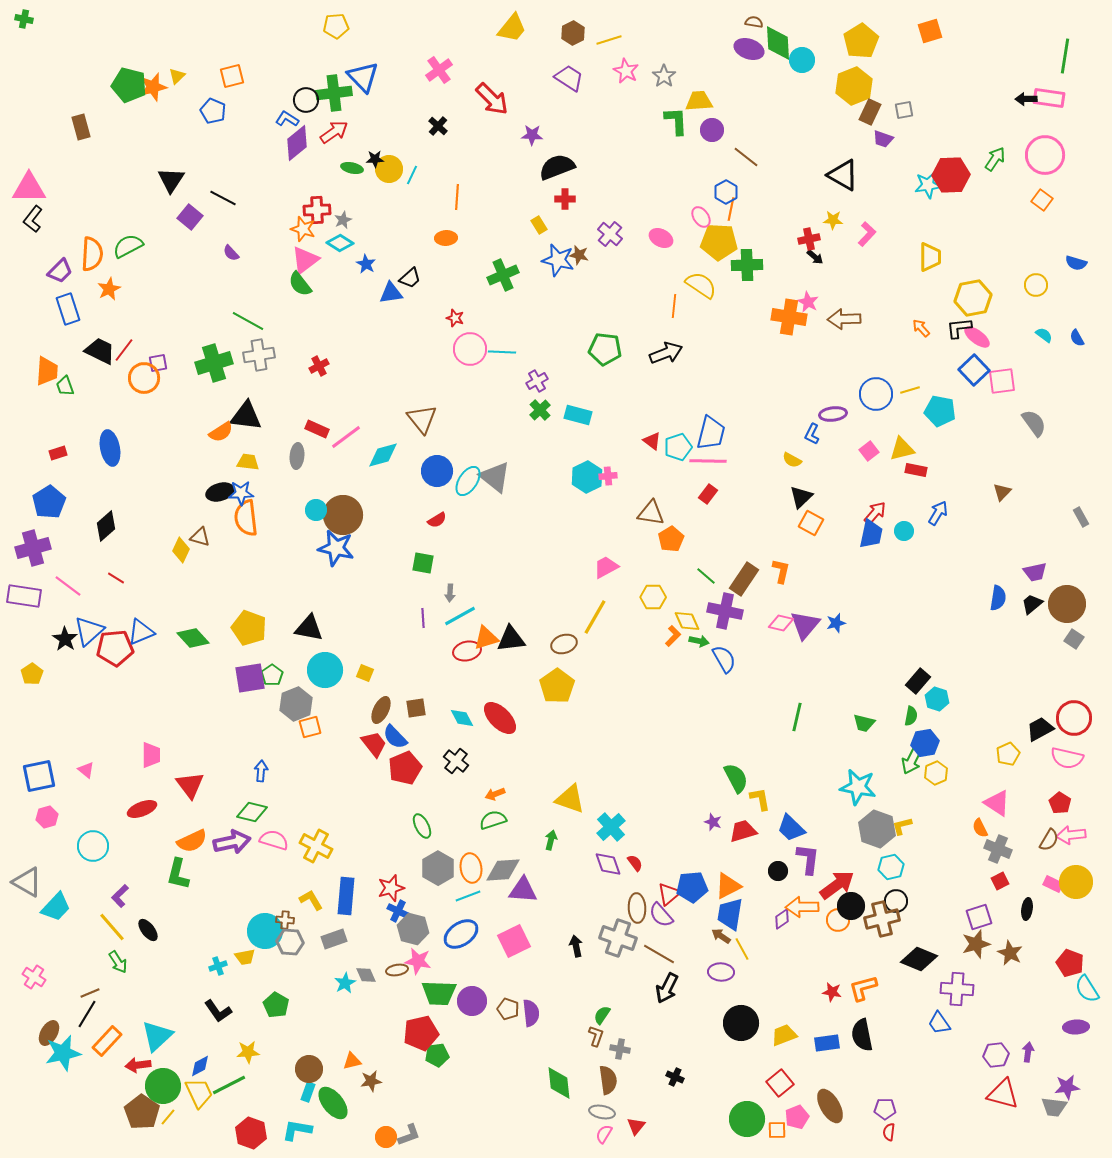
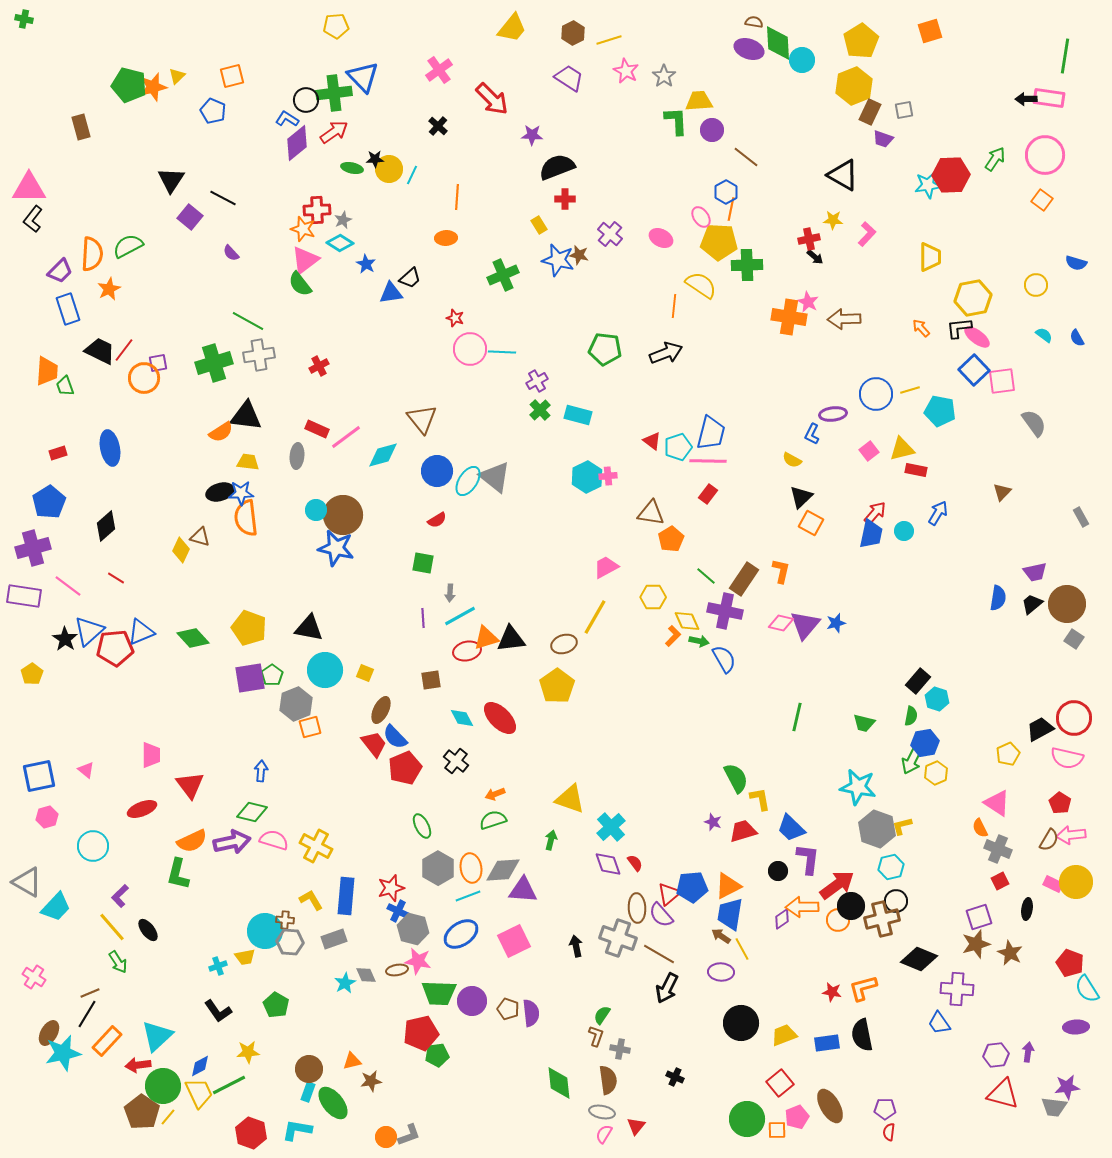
brown square at (416, 708): moved 15 px right, 28 px up
